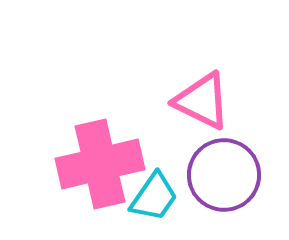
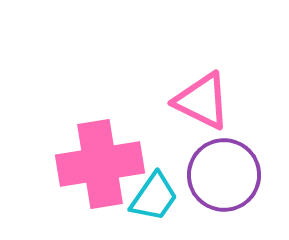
pink cross: rotated 4 degrees clockwise
